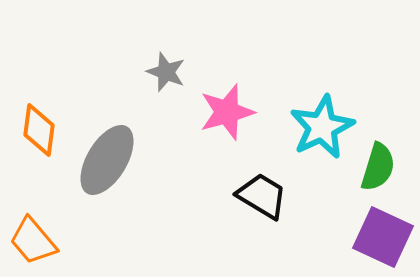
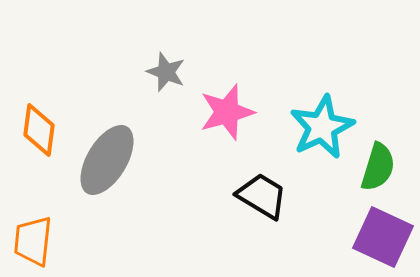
orange trapezoid: rotated 46 degrees clockwise
